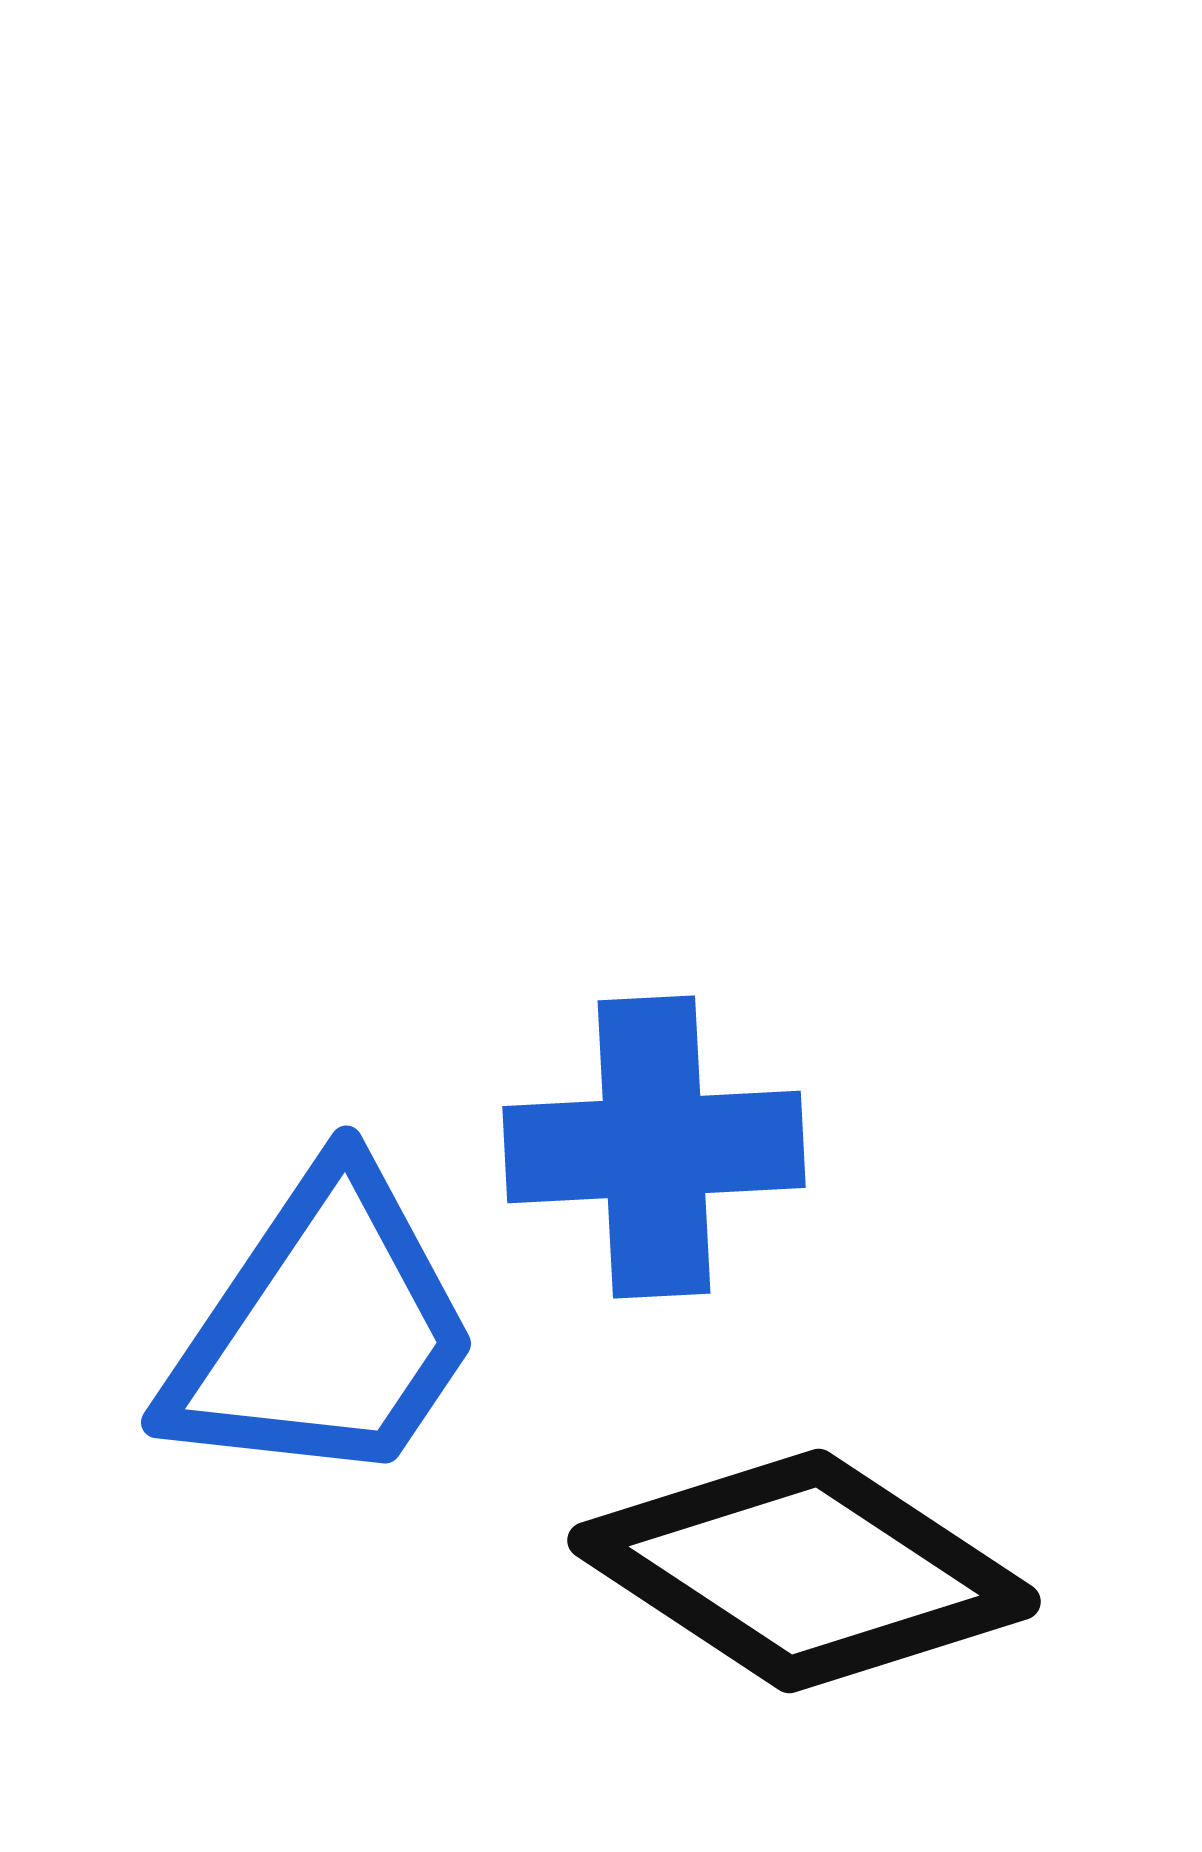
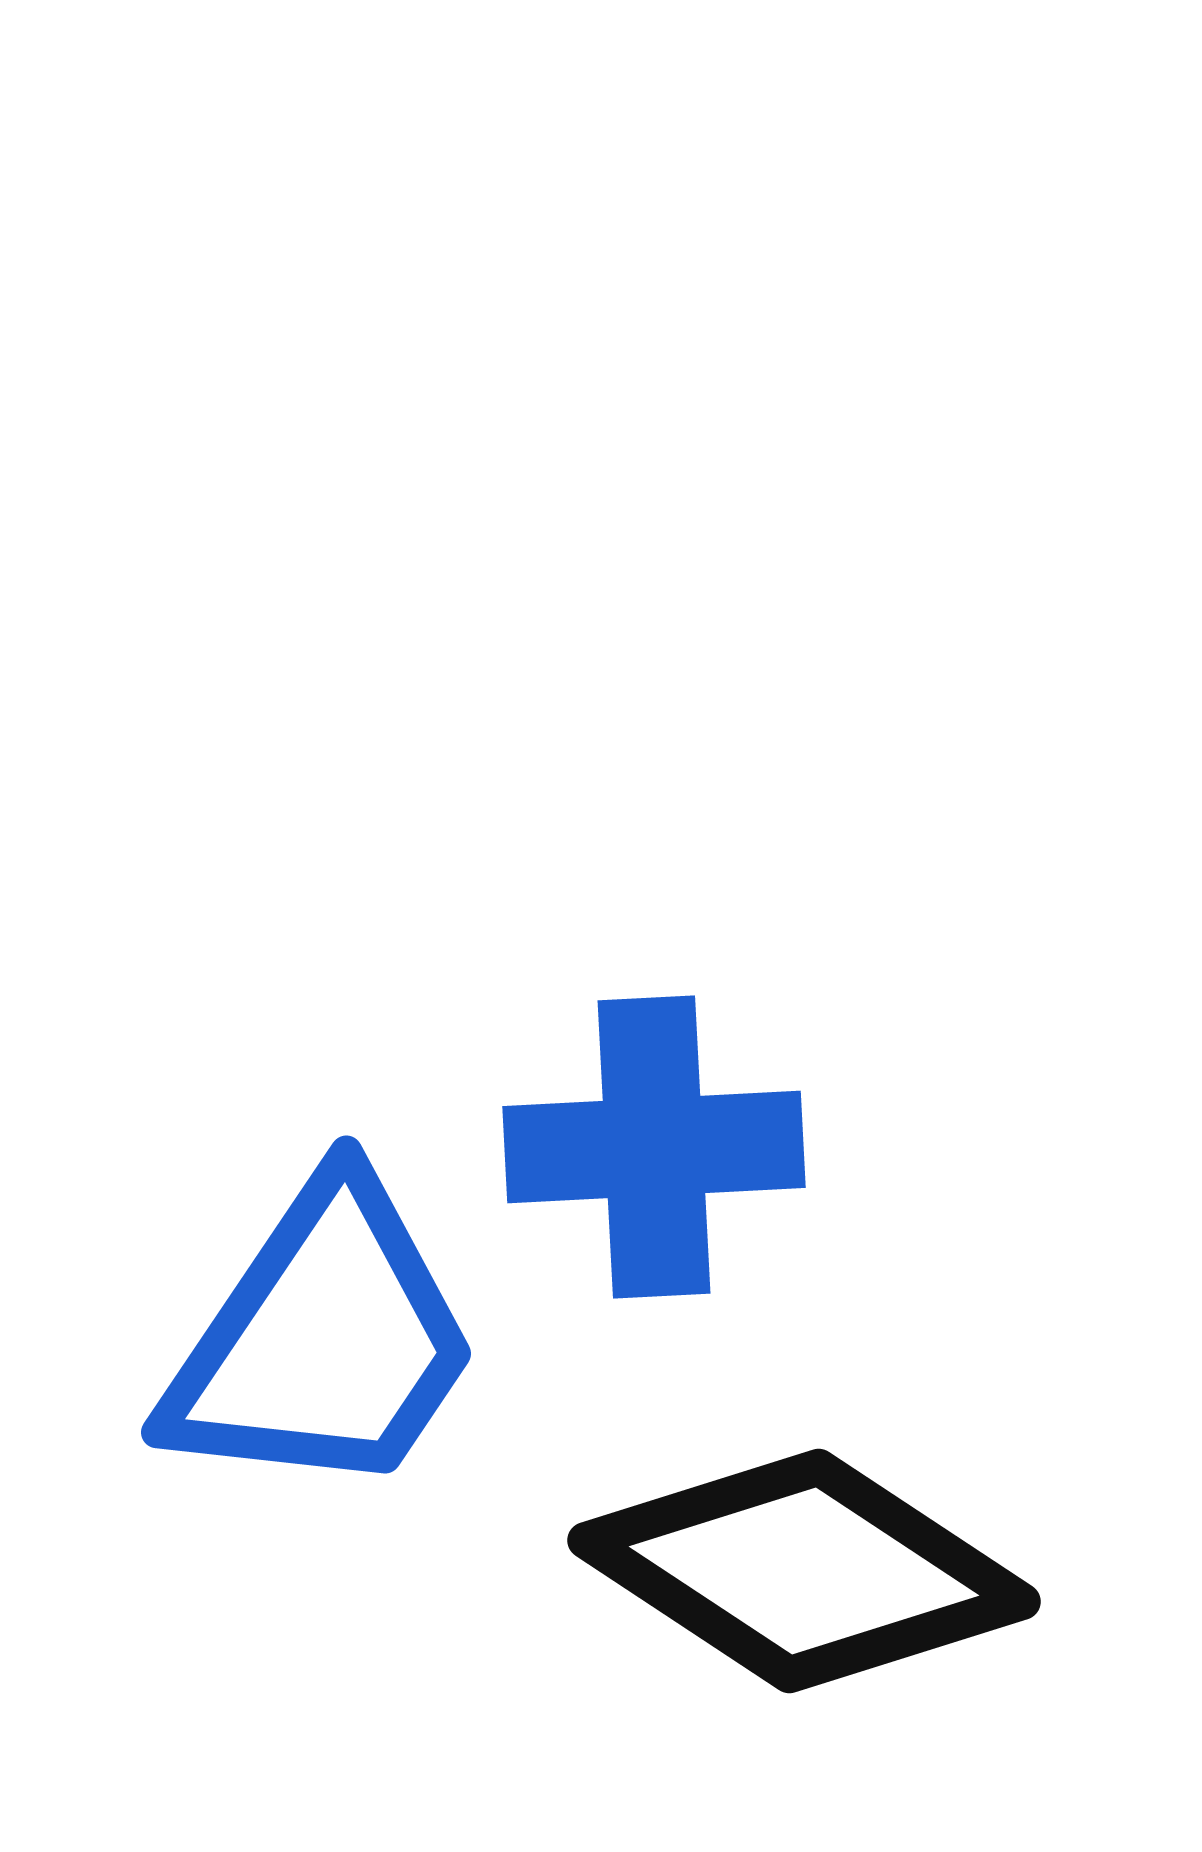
blue trapezoid: moved 10 px down
